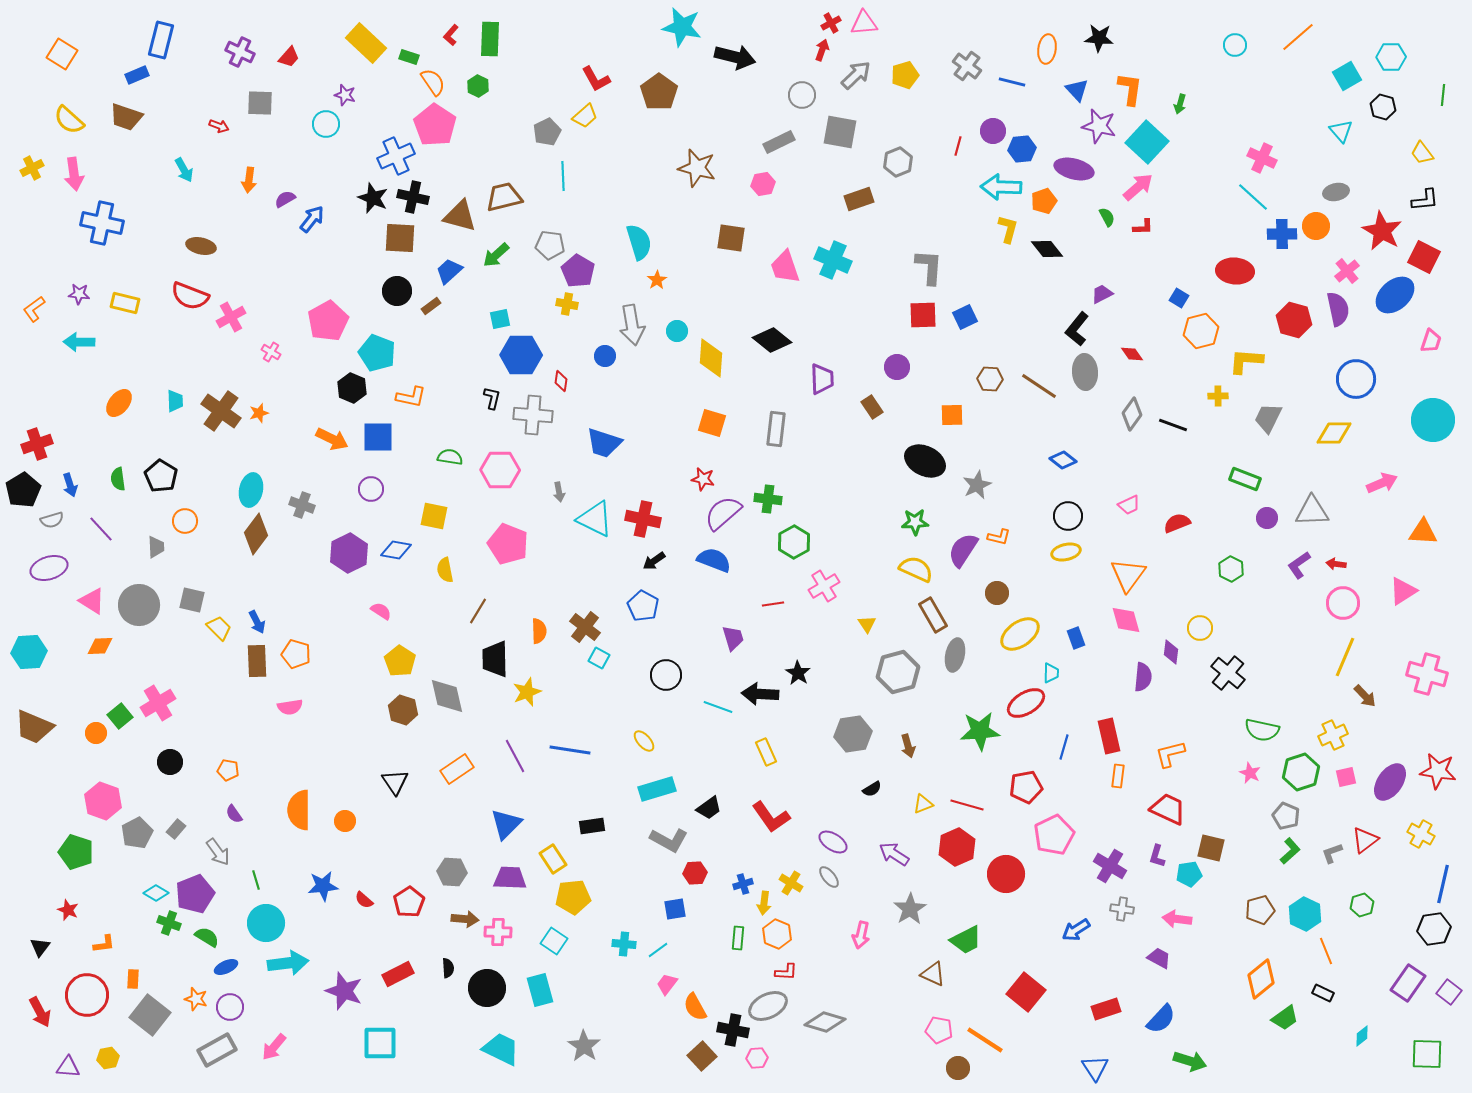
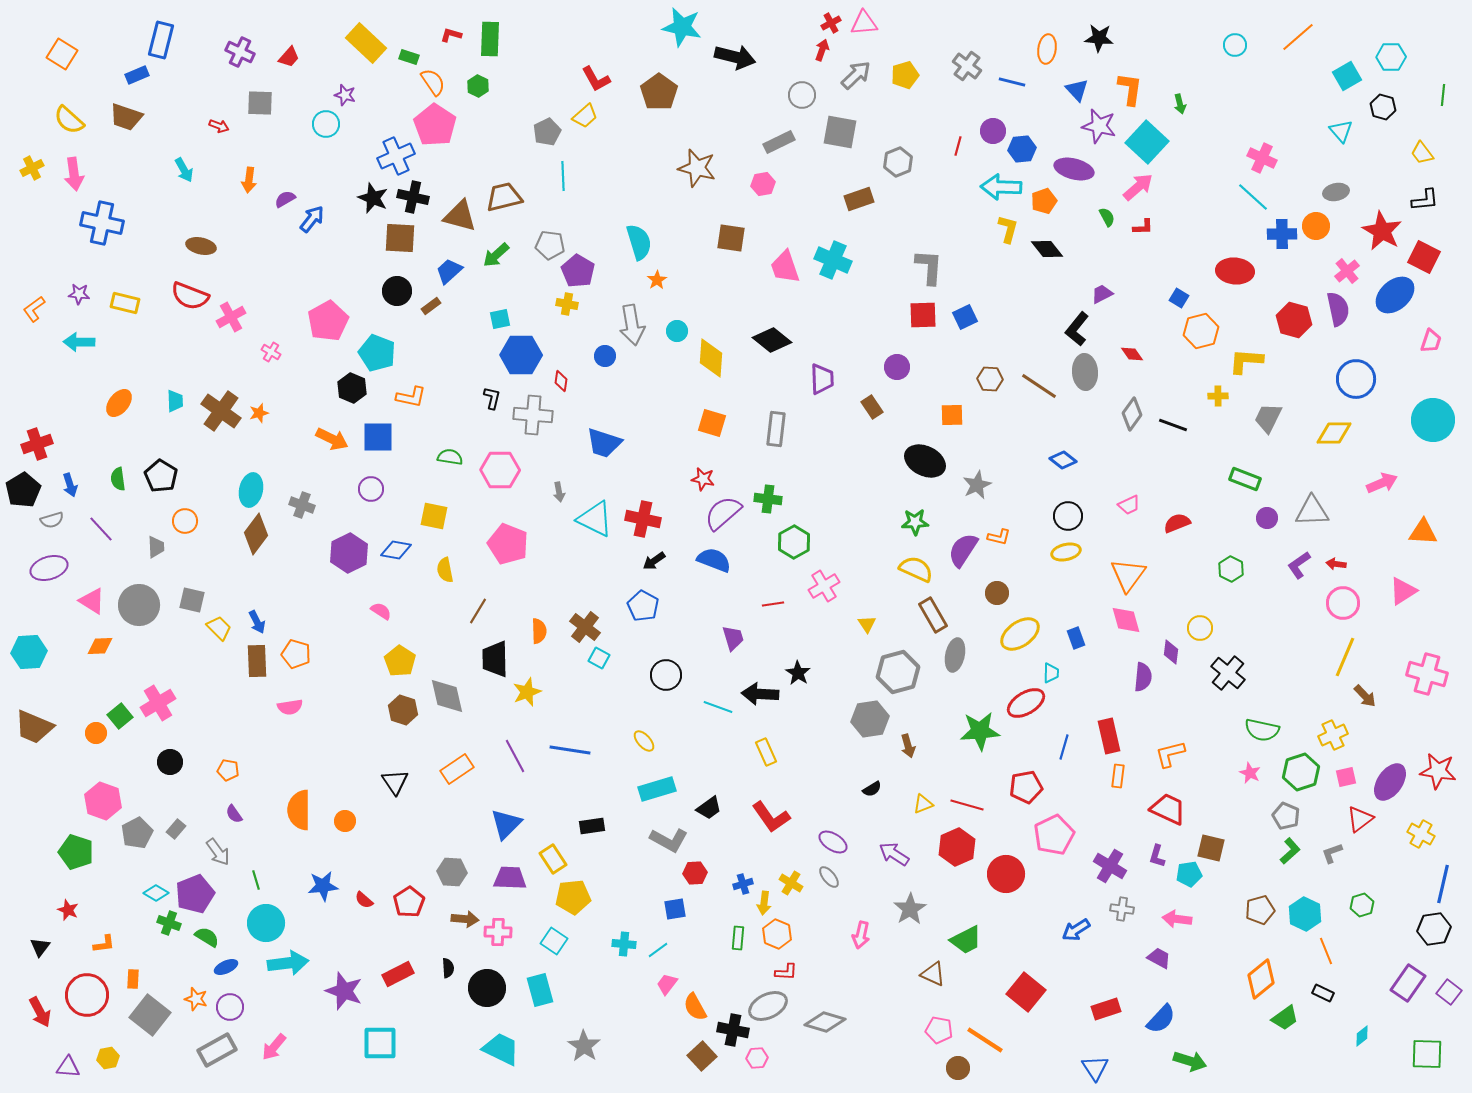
red L-shape at (451, 35): rotated 65 degrees clockwise
green arrow at (1180, 104): rotated 30 degrees counterclockwise
gray hexagon at (853, 734): moved 17 px right, 15 px up
red triangle at (1365, 840): moved 5 px left, 21 px up
